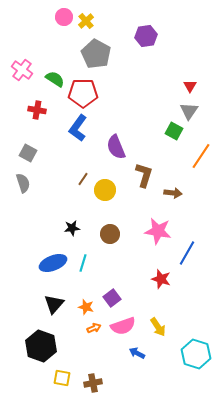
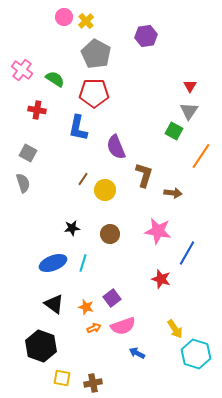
red pentagon: moved 11 px right
blue L-shape: rotated 24 degrees counterclockwise
black triangle: rotated 35 degrees counterclockwise
yellow arrow: moved 17 px right, 2 px down
